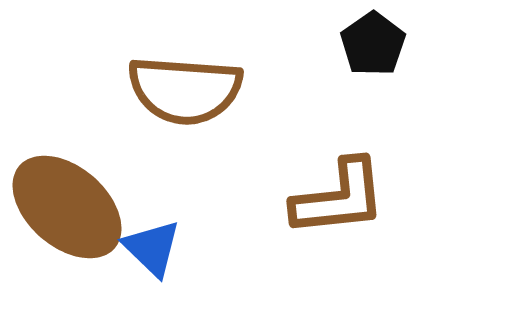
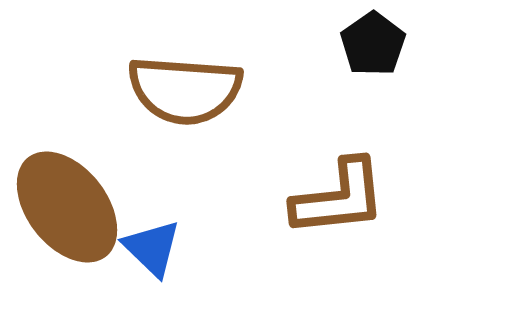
brown ellipse: rotated 11 degrees clockwise
